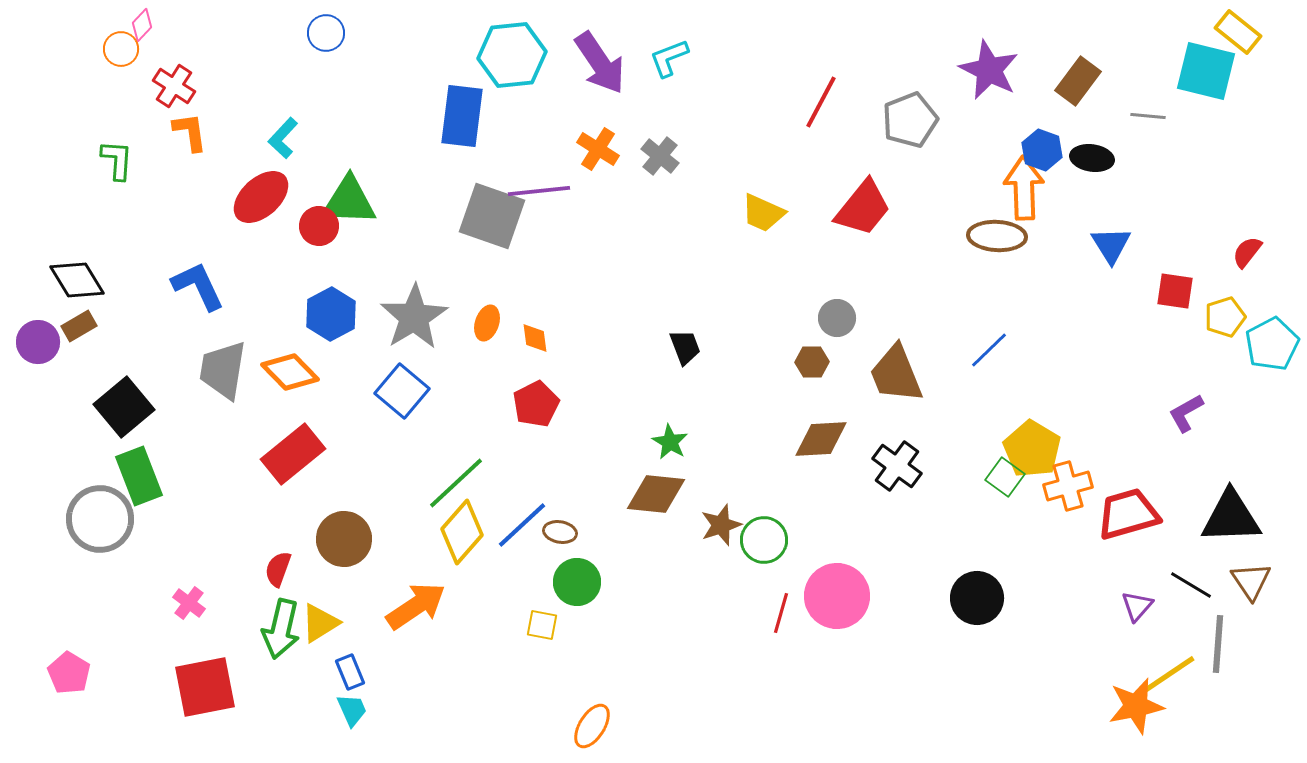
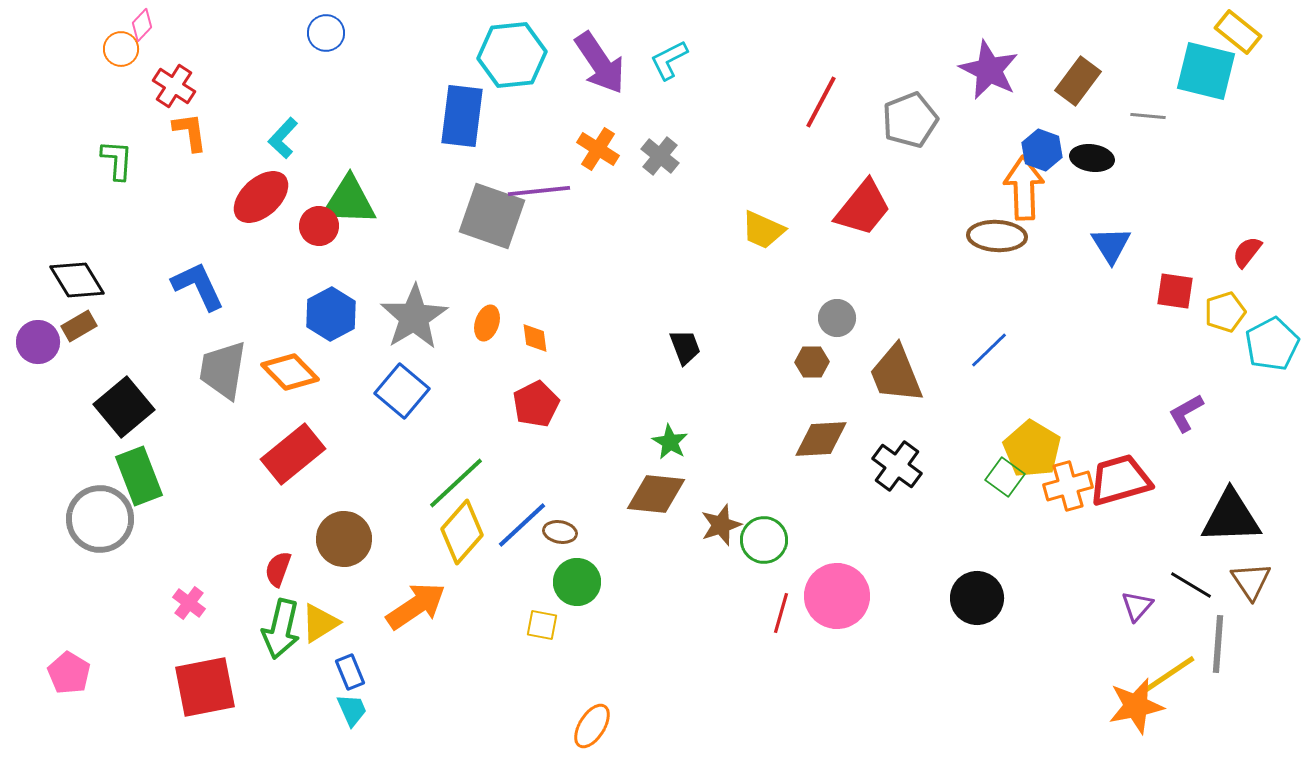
cyan L-shape at (669, 58): moved 2 px down; rotated 6 degrees counterclockwise
yellow trapezoid at (763, 213): moved 17 px down
yellow pentagon at (1225, 317): moved 5 px up
red trapezoid at (1128, 514): moved 8 px left, 34 px up
